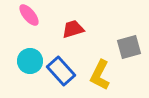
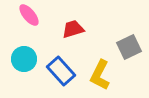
gray square: rotated 10 degrees counterclockwise
cyan circle: moved 6 px left, 2 px up
